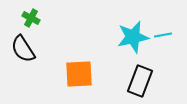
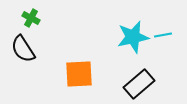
black rectangle: moved 1 px left, 3 px down; rotated 28 degrees clockwise
